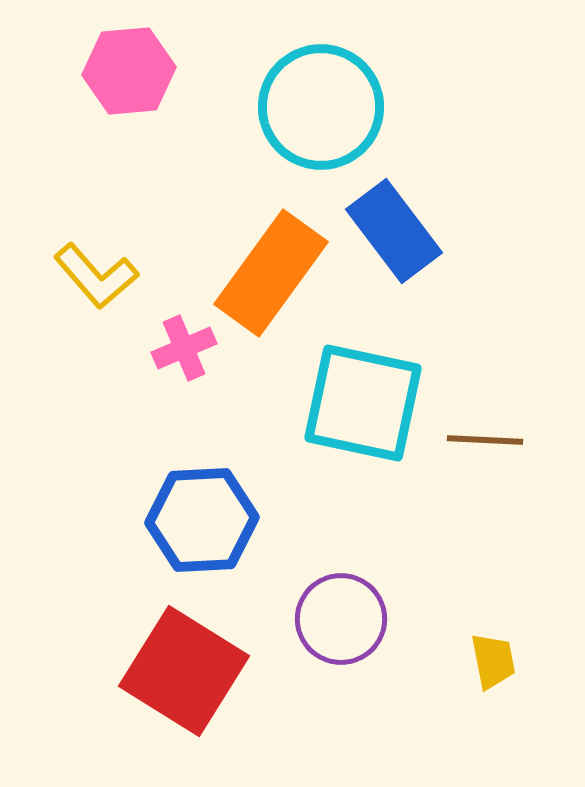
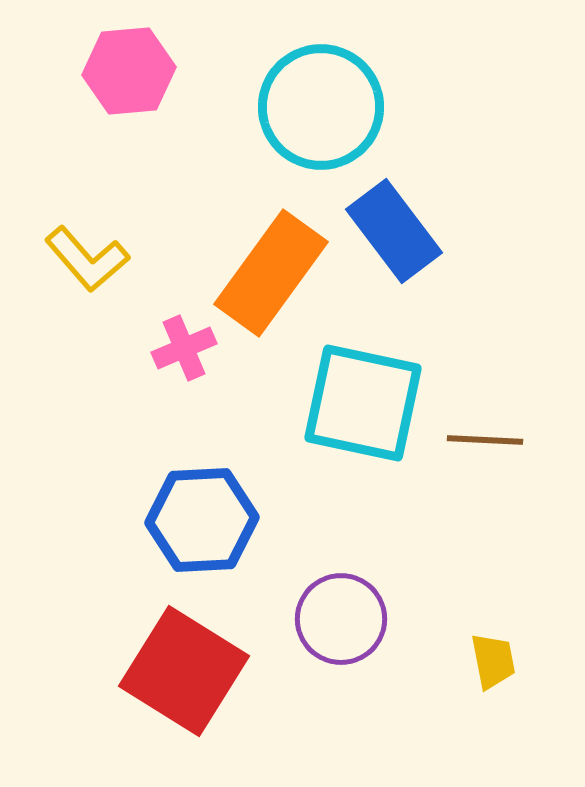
yellow L-shape: moved 9 px left, 17 px up
